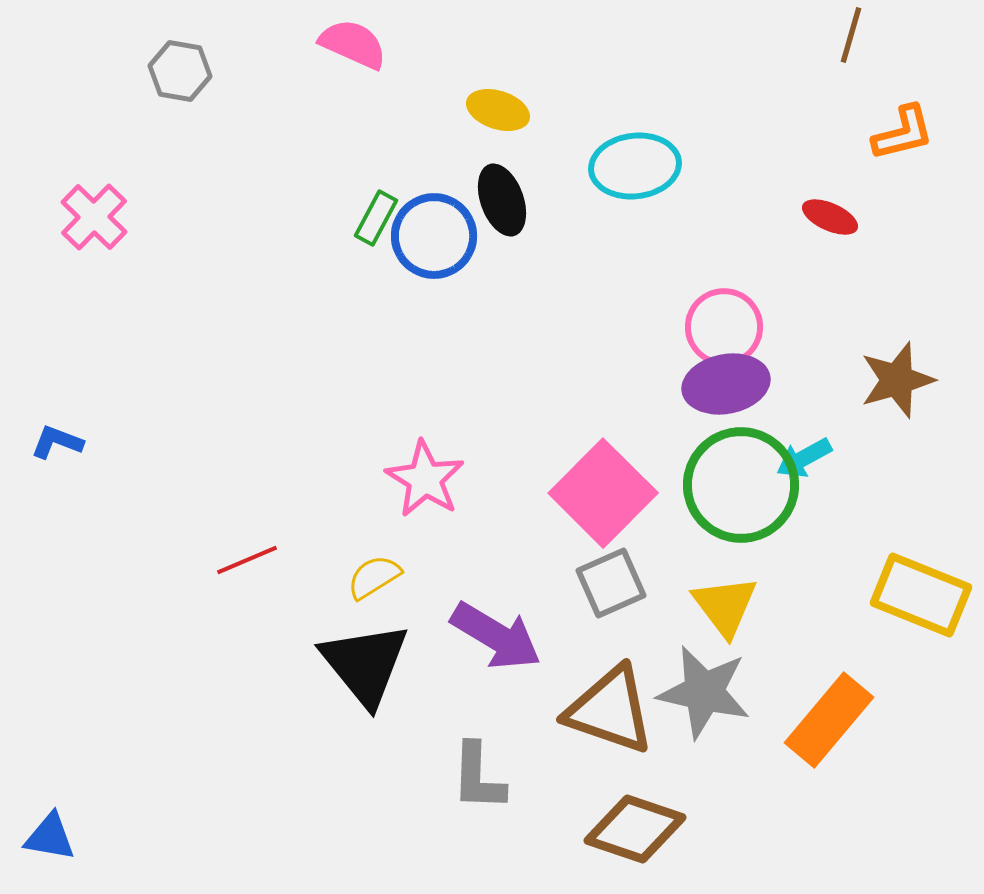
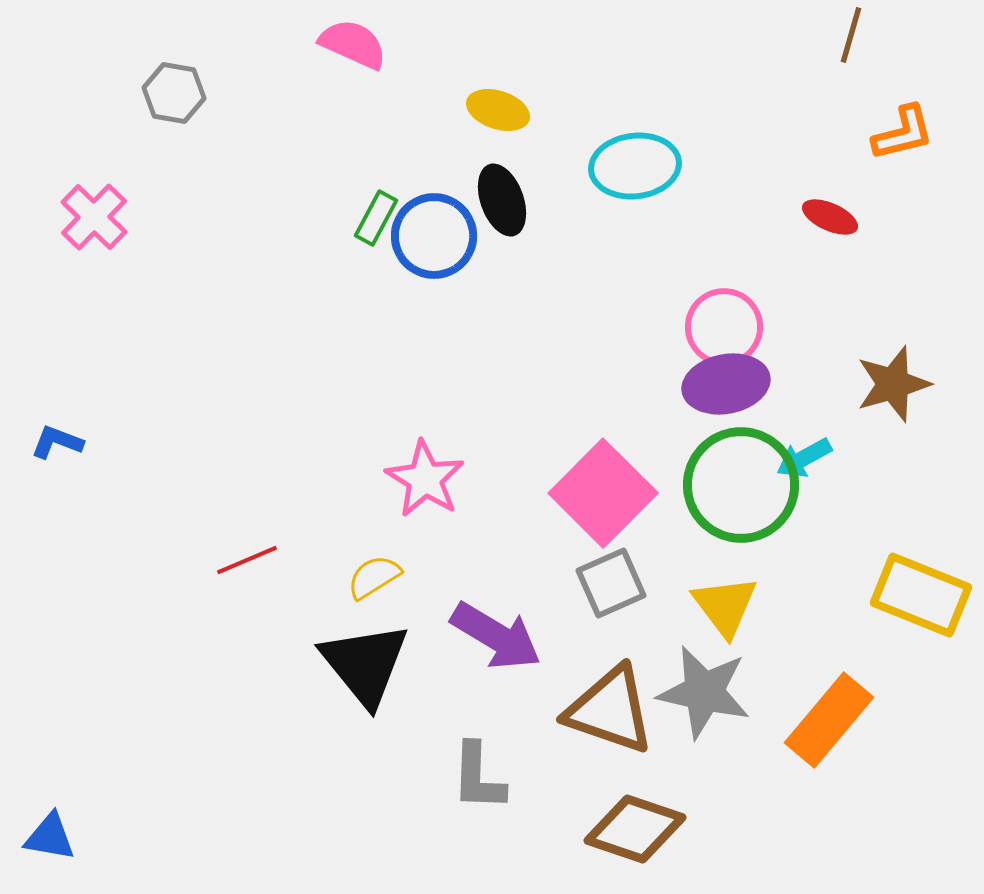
gray hexagon: moved 6 px left, 22 px down
brown star: moved 4 px left, 4 px down
